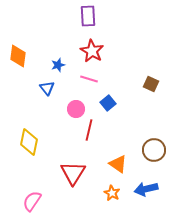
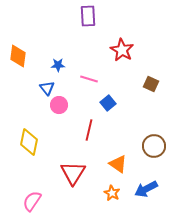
red star: moved 30 px right, 1 px up
blue star: rotated 16 degrees clockwise
pink circle: moved 17 px left, 4 px up
brown circle: moved 4 px up
blue arrow: rotated 15 degrees counterclockwise
